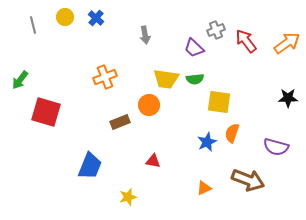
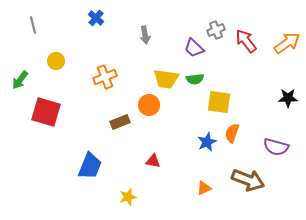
yellow circle: moved 9 px left, 44 px down
